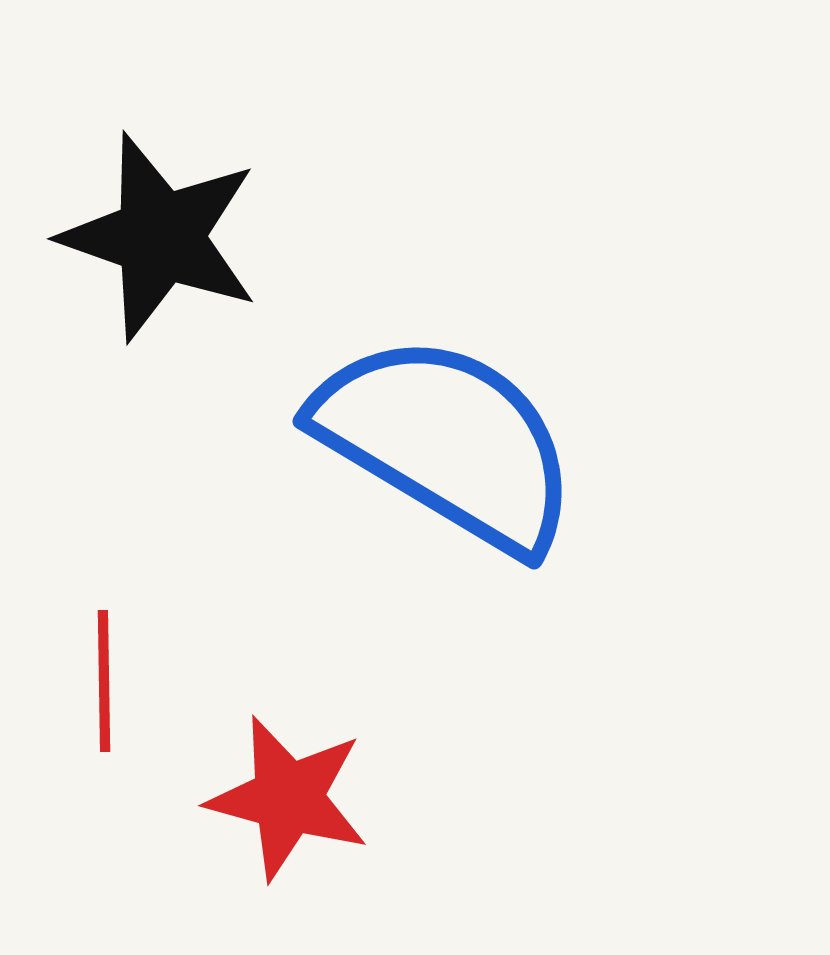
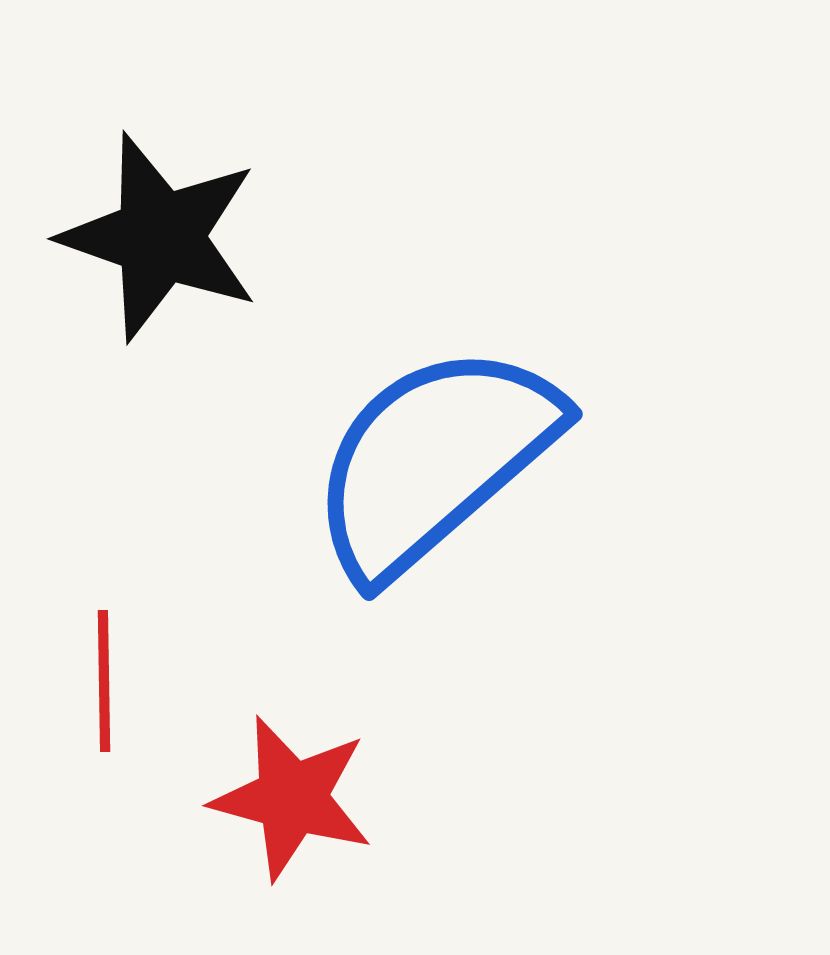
blue semicircle: moved 13 px left, 18 px down; rotated 72 degrees counterclockwise
red star: moved 4 px right
